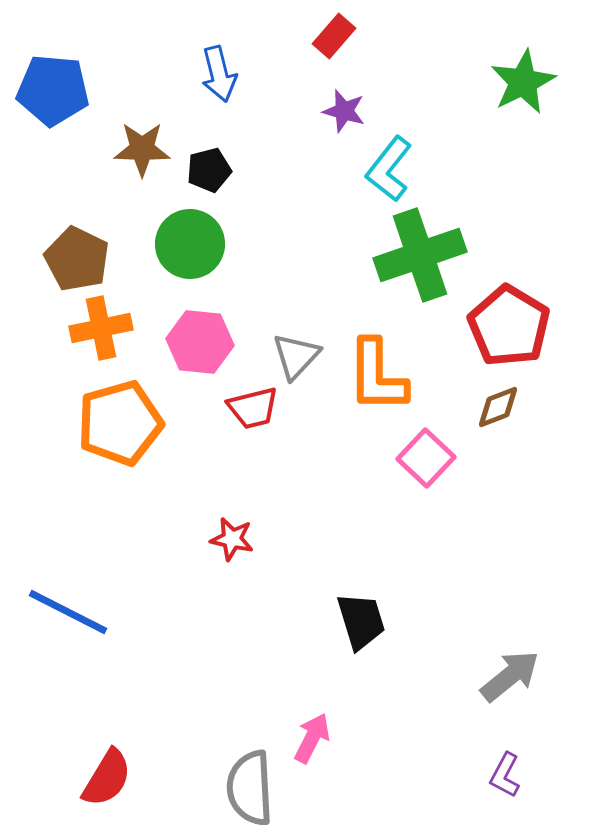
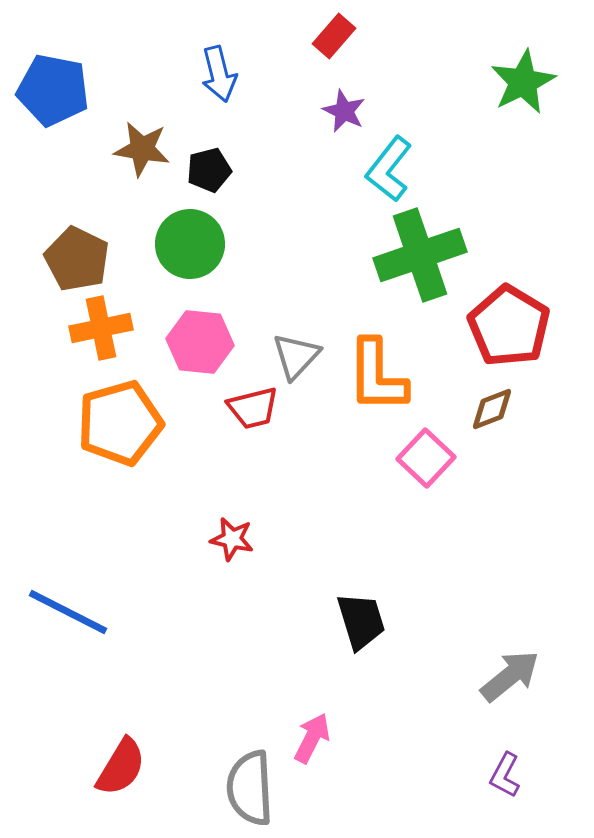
blue pentagon: rotated 6 degrees clockwise
purple star: rotated 9 degrees clockwise
brown star: rotated 8 degrees clockwise
brown diamond: moved 6 px left, 2 px down
red semicircle: moved 14 px right, 11 px up
